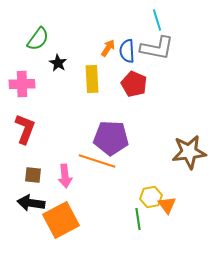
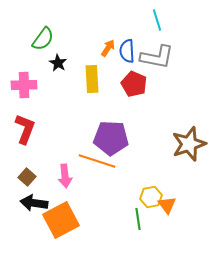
green semicircle: moved 5 px right
gray L-shape: moved 9 px down
pink cross: moved 2 px right, 1 px down
brown star: moved 8 px up; rotated 12 degrees counterclockwise
brown square: moved 6 px left, 2 px down; rotated 36 degrees clockwise
black arrow: moved 3 px right
